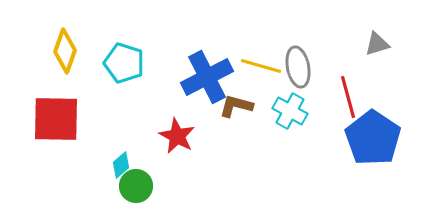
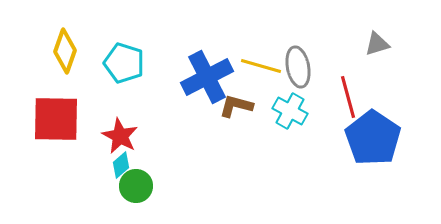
red star: moved 57 px left
